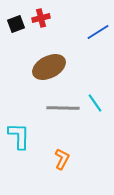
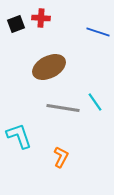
red cross: rotated 18 degrees clockwise
blue line: rotated 50 degrees clockwise
cyan line: moved 1 px up
gray line: rotated 8 degrees clockwise
cyan L-shape: rotated 20 degrees counterclockwise
orange L-shape: moved 1 px left, 2 px up
